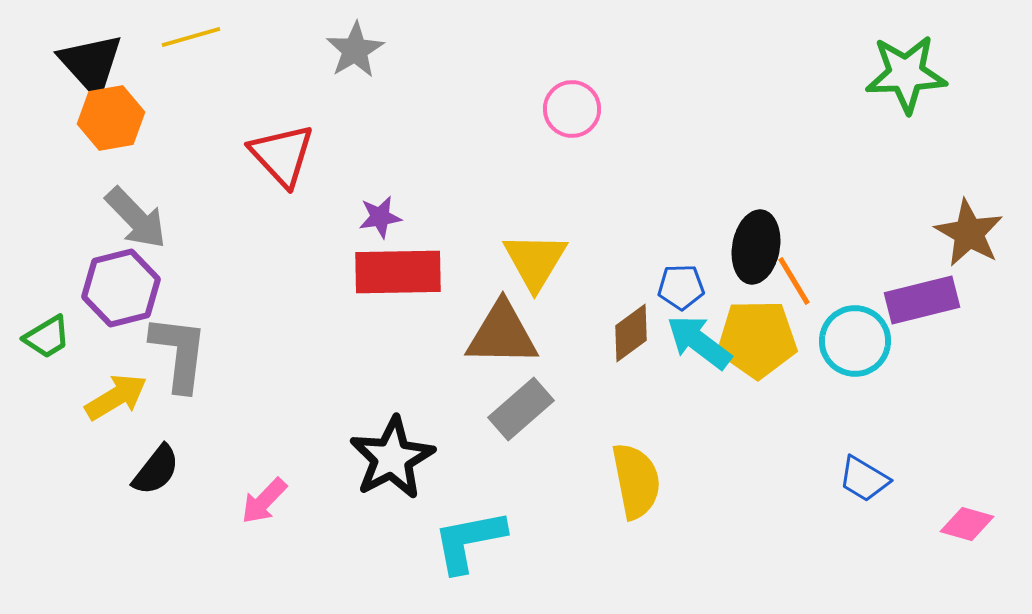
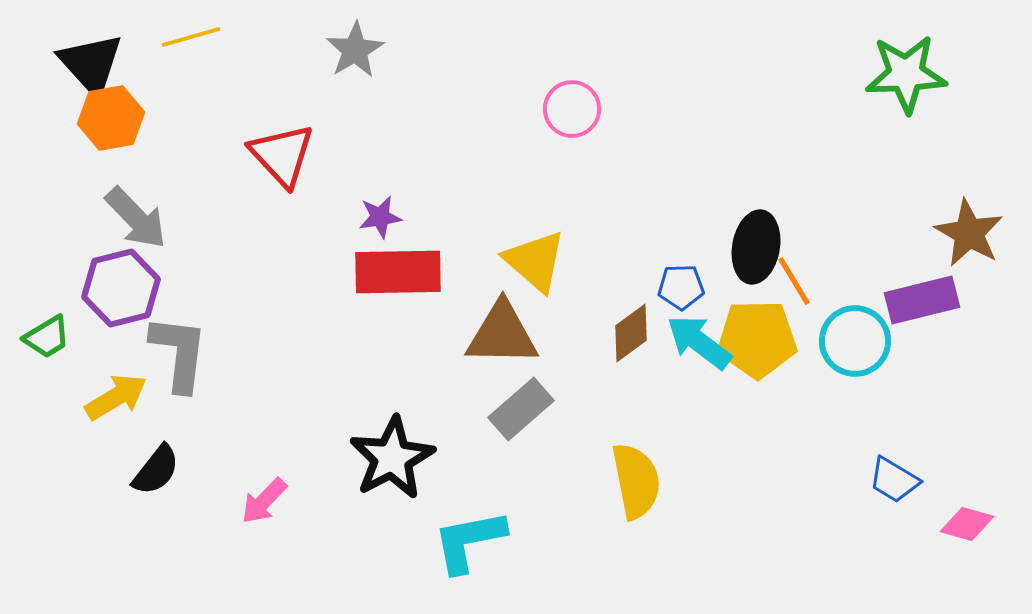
yellow triangle: rotated 20 degrees counterclockwise
blue trapezoid: moved 30 px right, 1 px down
